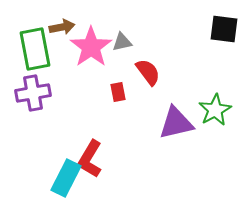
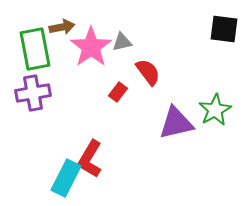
red rectangle: rotated 48 degrees clockwise
